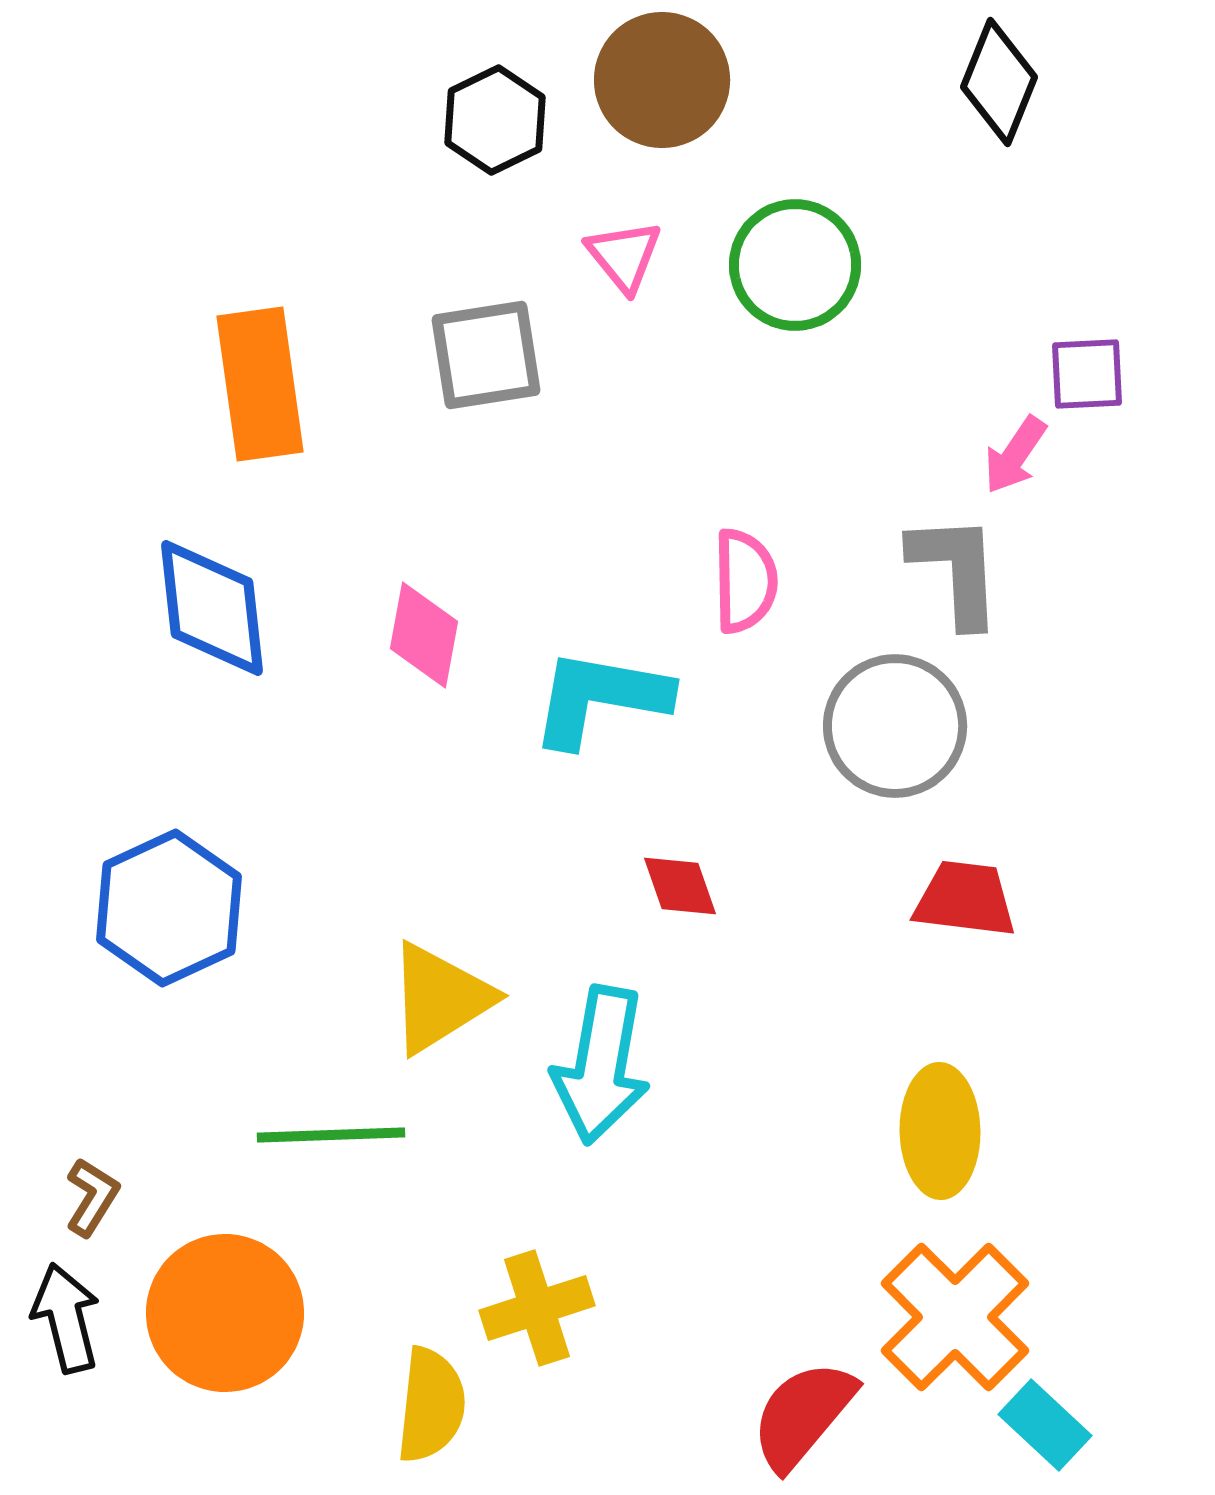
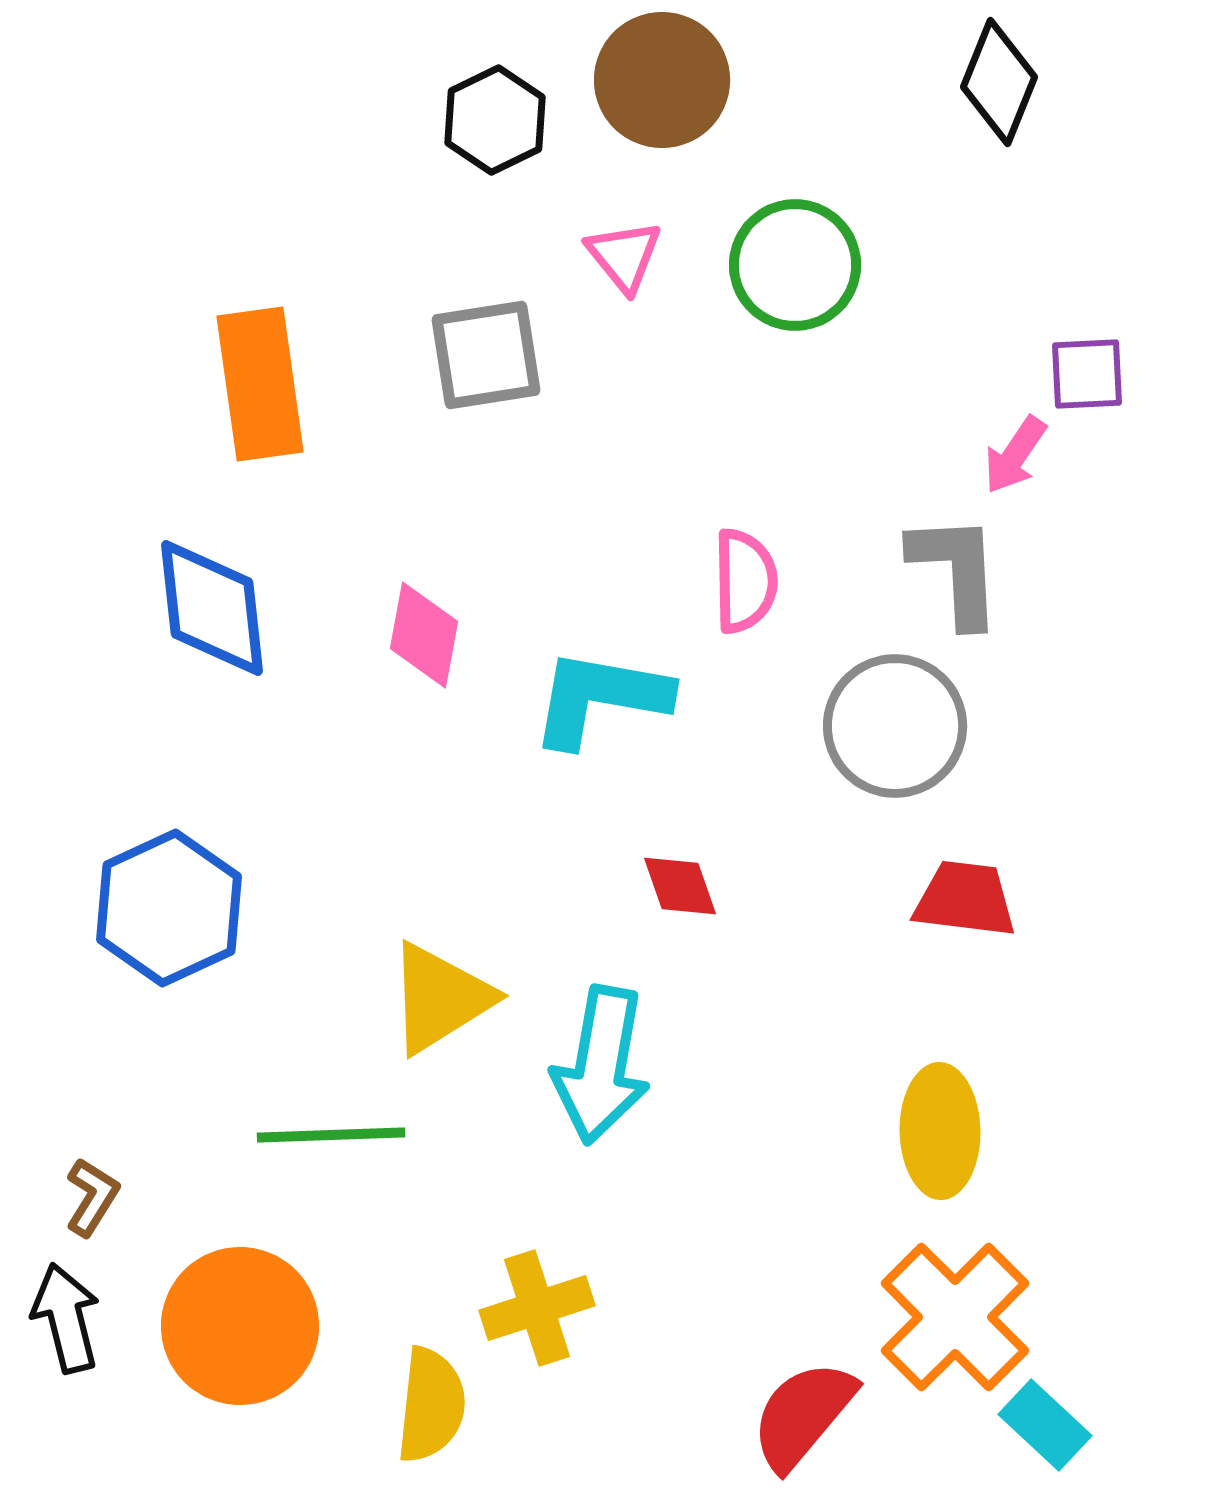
orange circle: moved 15 px right, 13 px down
